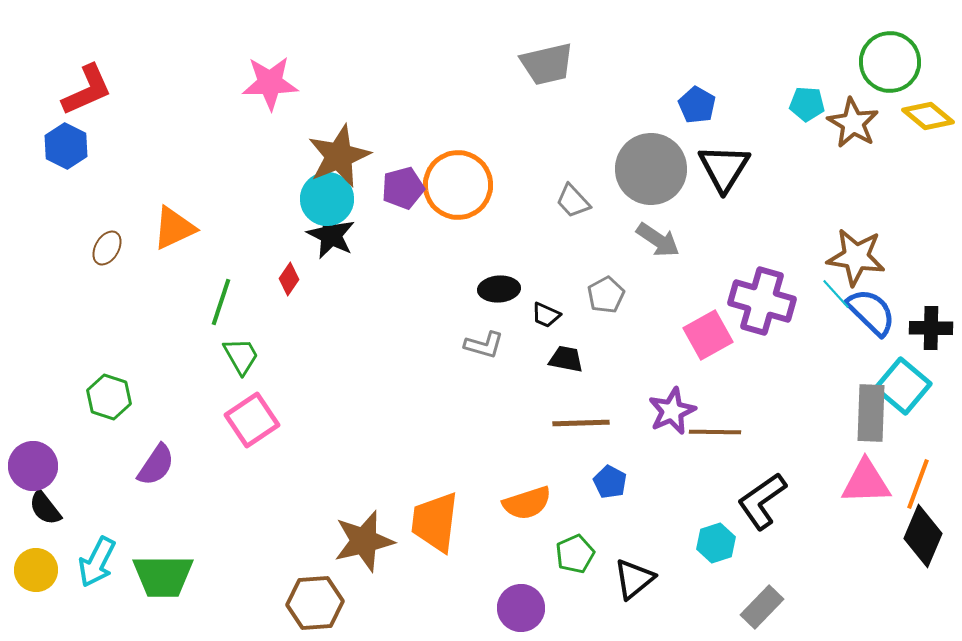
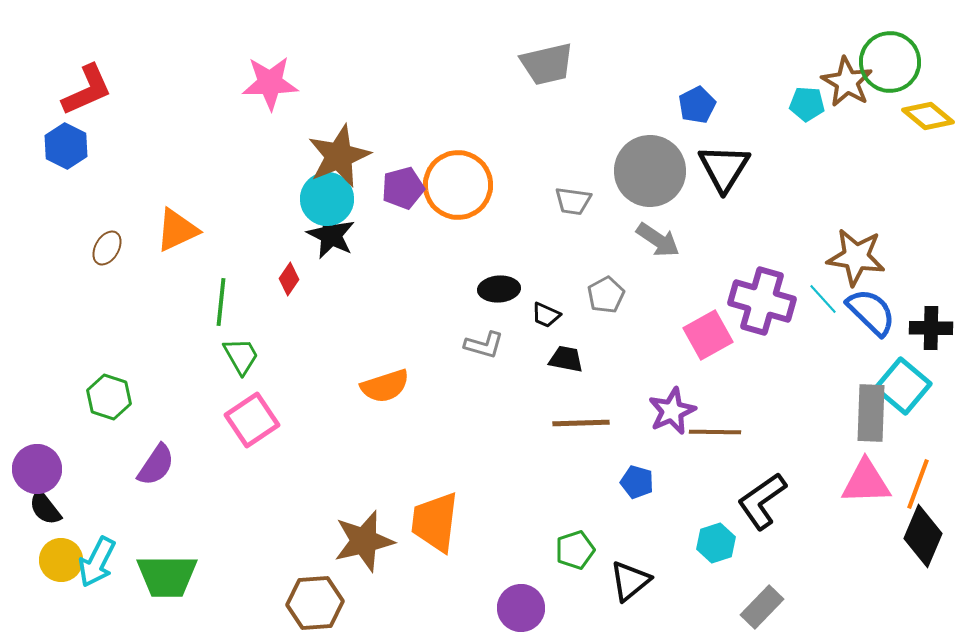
blue pentagon at (697, 105): rotated 15 degrees clockwise
brown star at (853, 123): moved 6 px left, 41 px up
gray circle at (651, 169): moved 1 px left, 2 px down
gray trapezoid at (573, 201): rotated 39 degrees counterclockwise
orange triangle at (174, 228): moved 3 px right, 2 px down
cyan line at (836, 294): moved 13 px left, 5 px down
green line at (221, 302): rotated 12 degrees counterclockwise
purple circle at (33, 466): moved 4 px right, 3 px down
blue pentagon at (610, 482): moved 27 px right; rotated 12 degrees counterclockwise
orange semicircle at (527, 503): moved 142 px left, 117 px up
green pentagon at (575, 554): moved 4 px up; rotated 6 degrees clockwise
yellow circle at (36, 570): moved 25 px right, 10 px up
green trapezoid at (163, 576): moved 4 px right
black triangle at (634, 579): moved 4 px left, 2 px down
